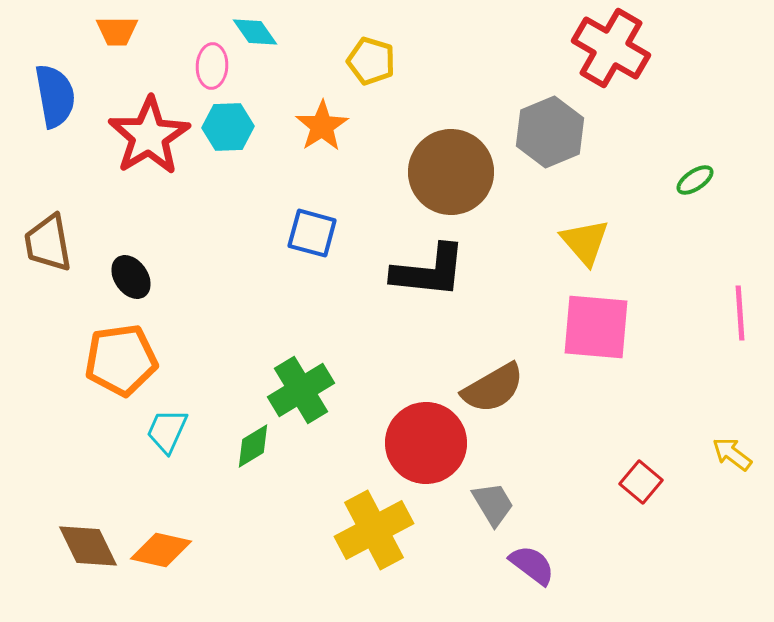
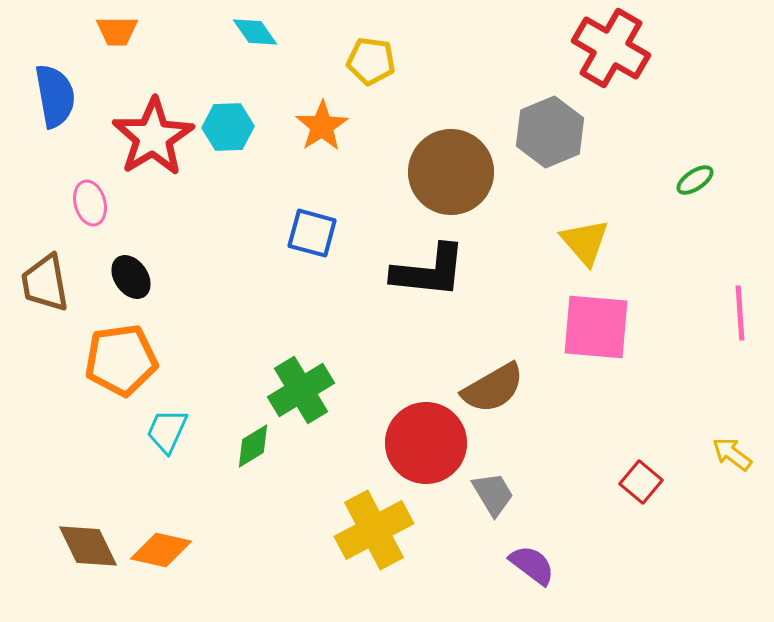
yellow pentagon: rotated 9 degrees counterclockwise
pink ellipse: moved 122 px left, 137 px down; rotated 18 degrees counterclockwise
red star: moved 4 px right, 1 px down
brown trapezoid: moved 3 px left, 40 px down
gray trapezoid: moved 10 px up
